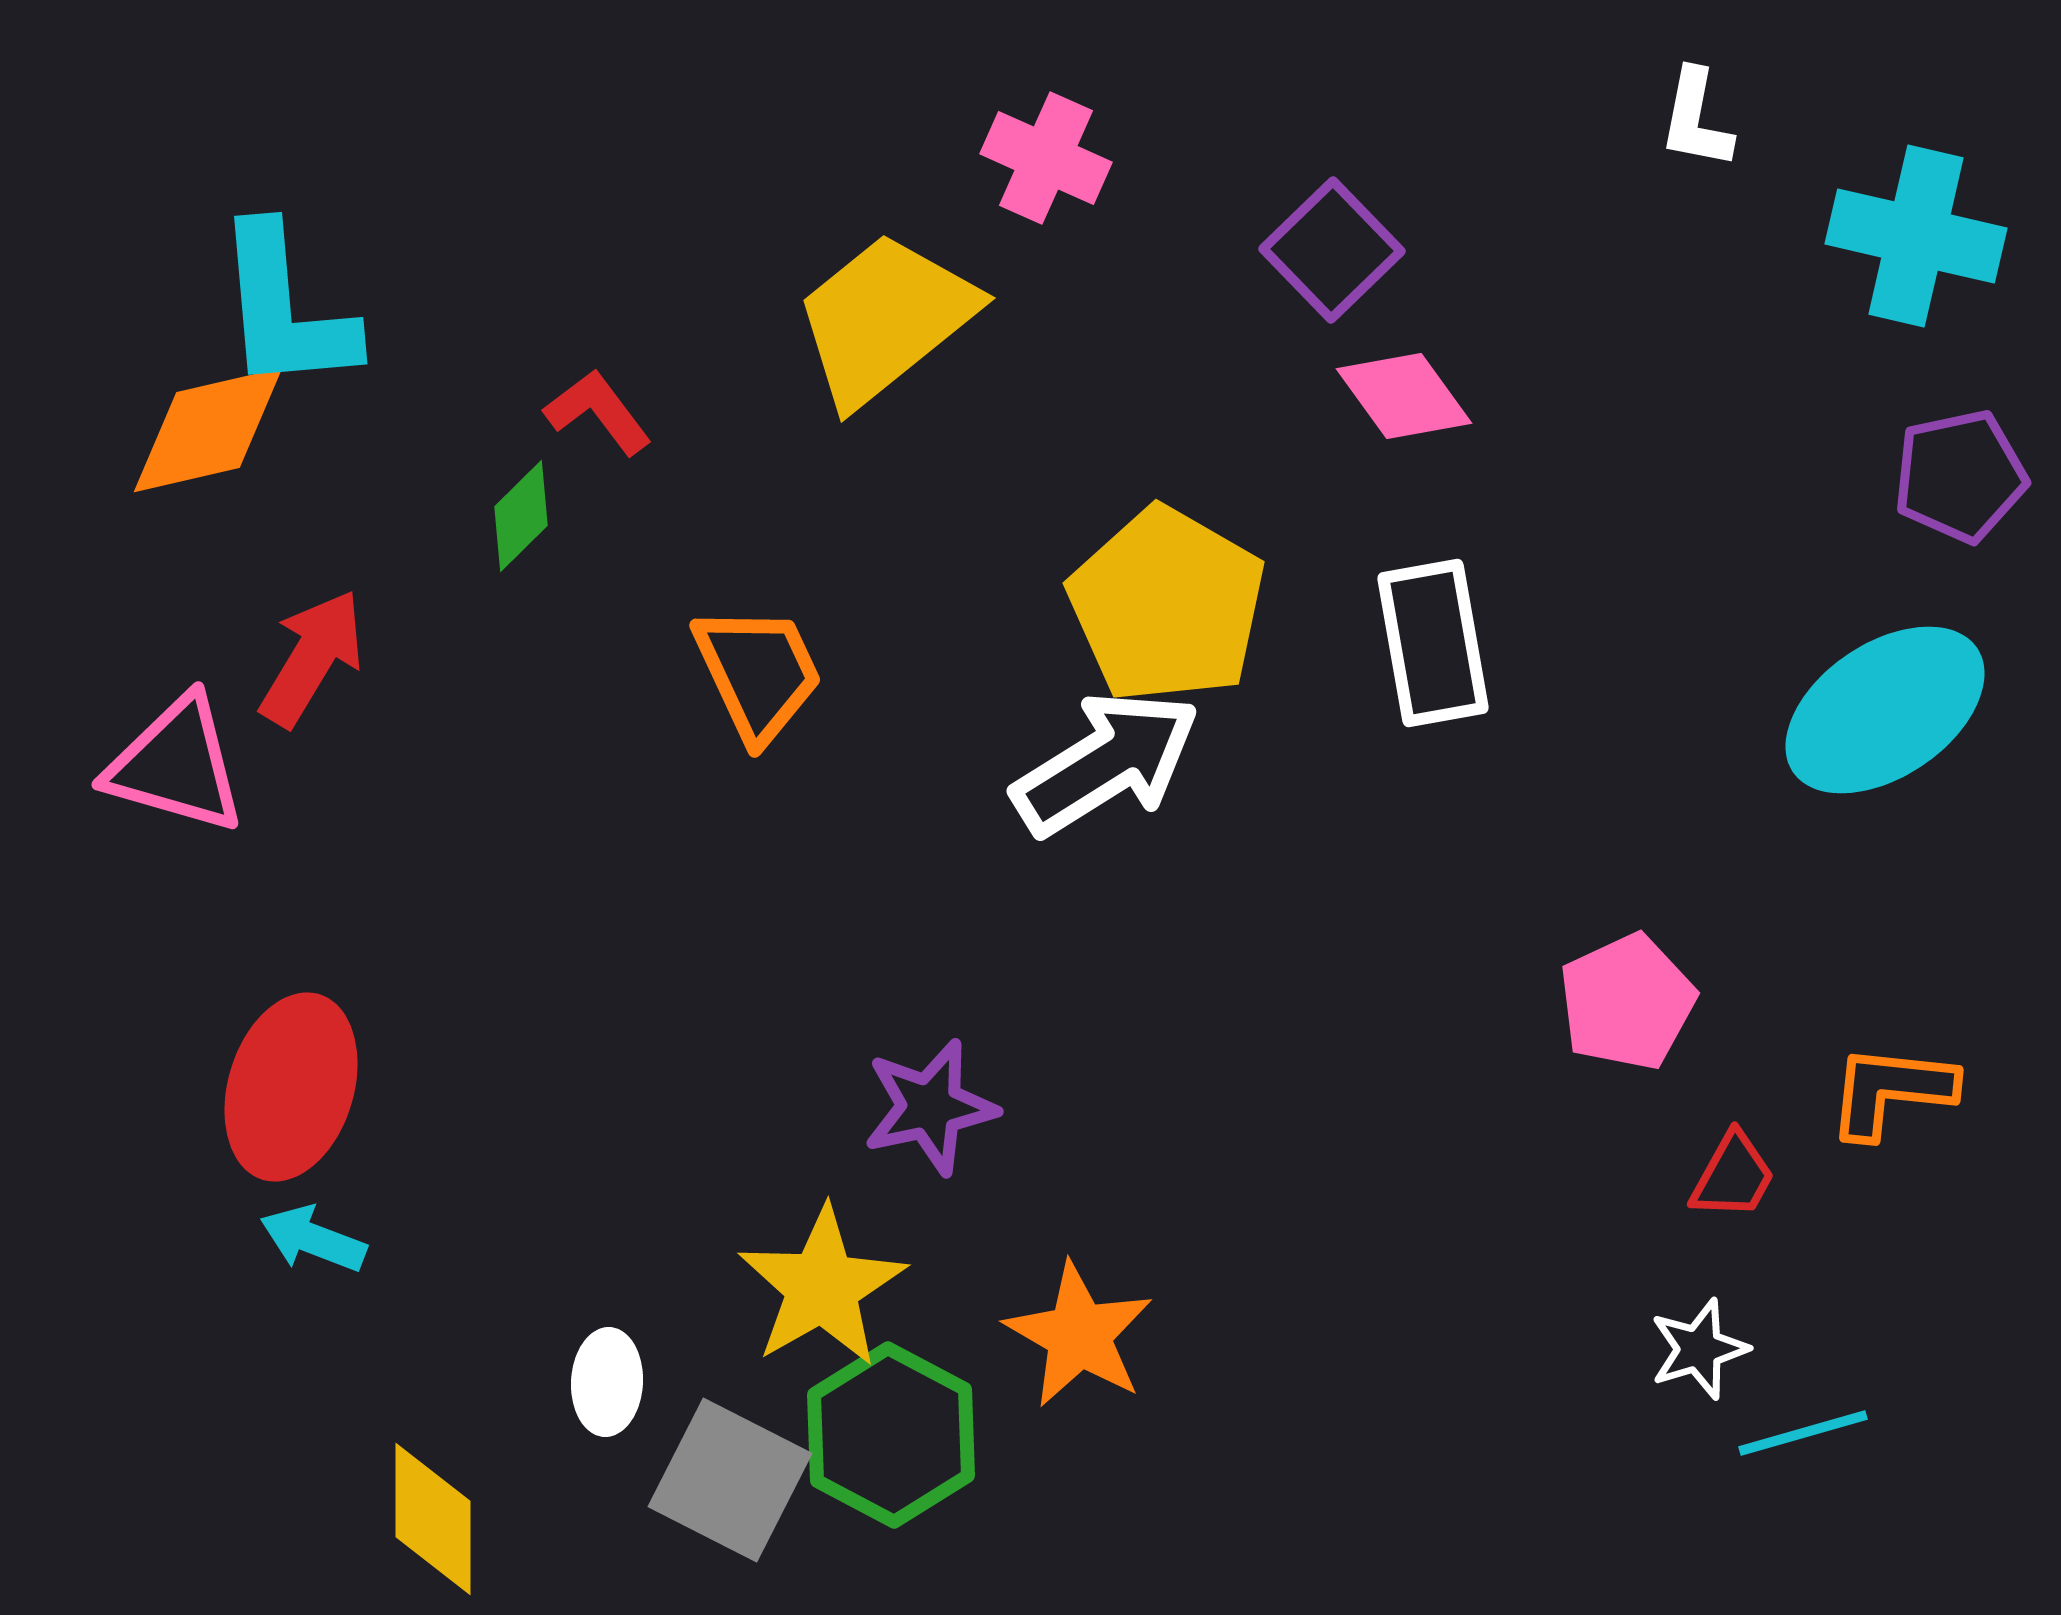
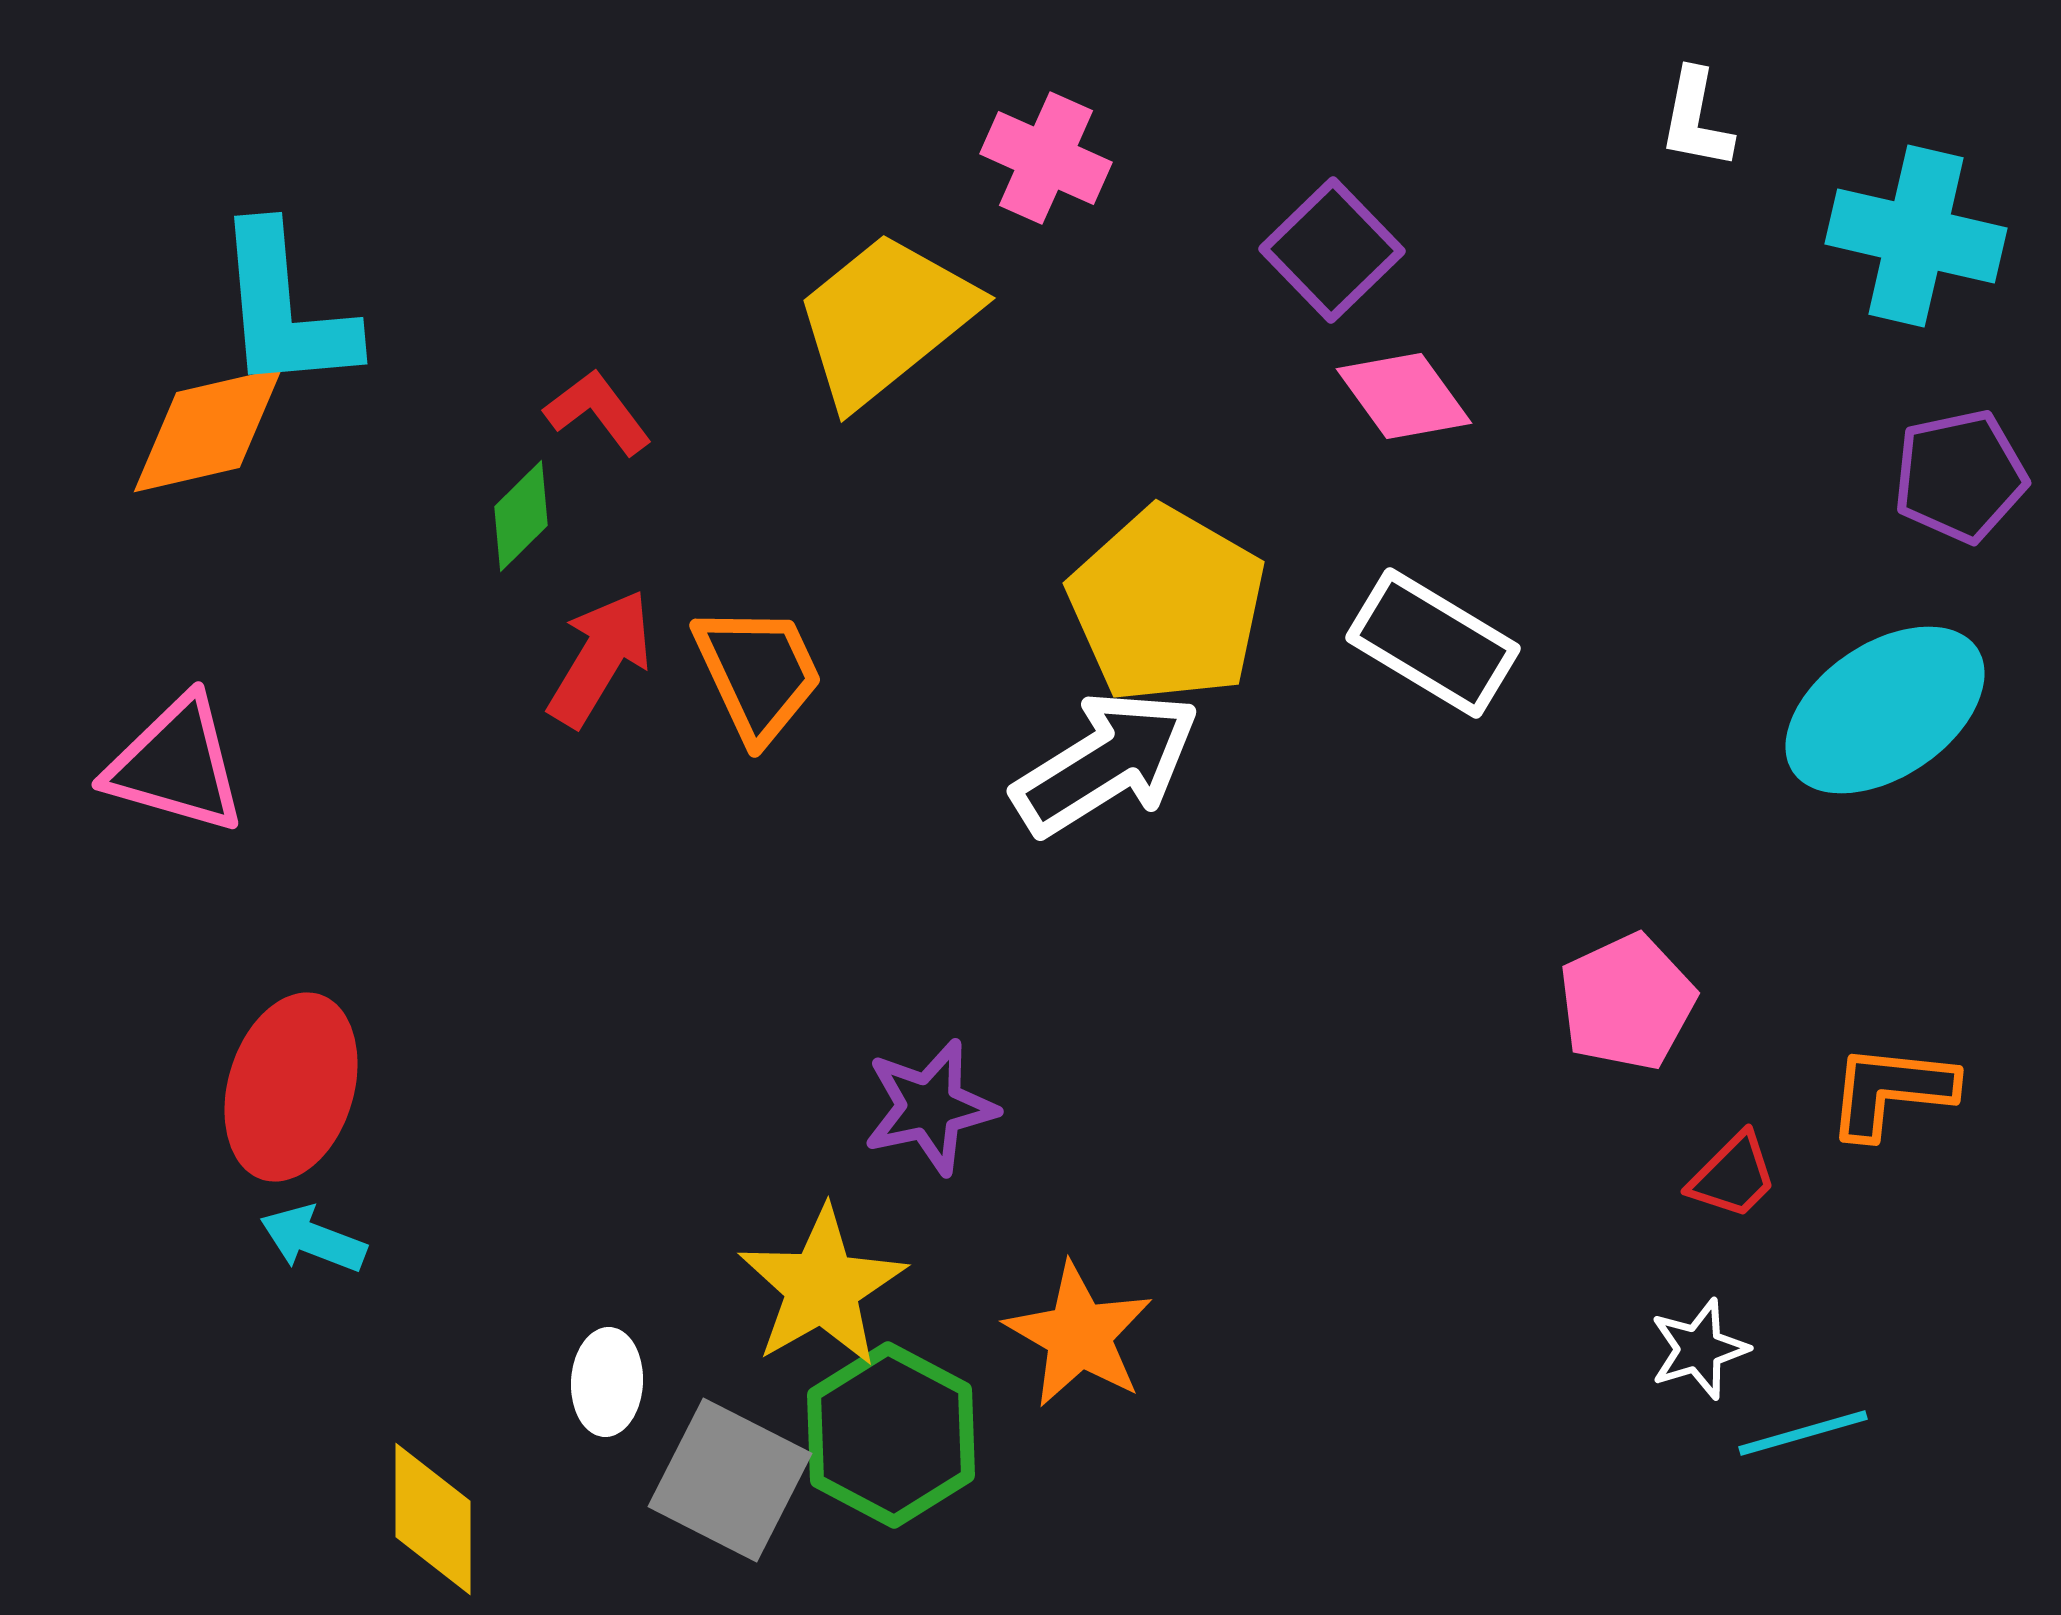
white rectangle: rotated 49 degrees counterclockwise
red arrow: moved 288 px right
red trapezoid: rotated 16 degrees clockwise
